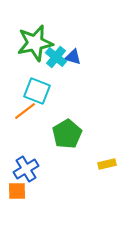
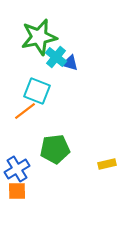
green star: moved 4 px right, 6 px up
blue triangle: moved 3 px left, 6 px down
green pentagon: moved 12 px left, 15 px down; rotated 24 degrees clockwise
blue cross: moved 9 px left
